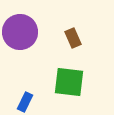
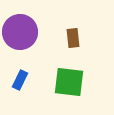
brown rectangle: rotated 18 degrees clockwise
blue rectangle: moved 5 px left, 22 px up
